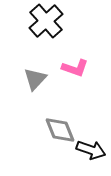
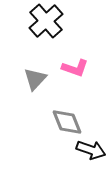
gray diamond: moved 7 px right, 8 px up
